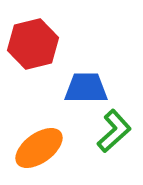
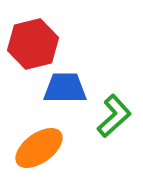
blue trapezoid: moved 21 px left
green L-shape: moved 15 px up
